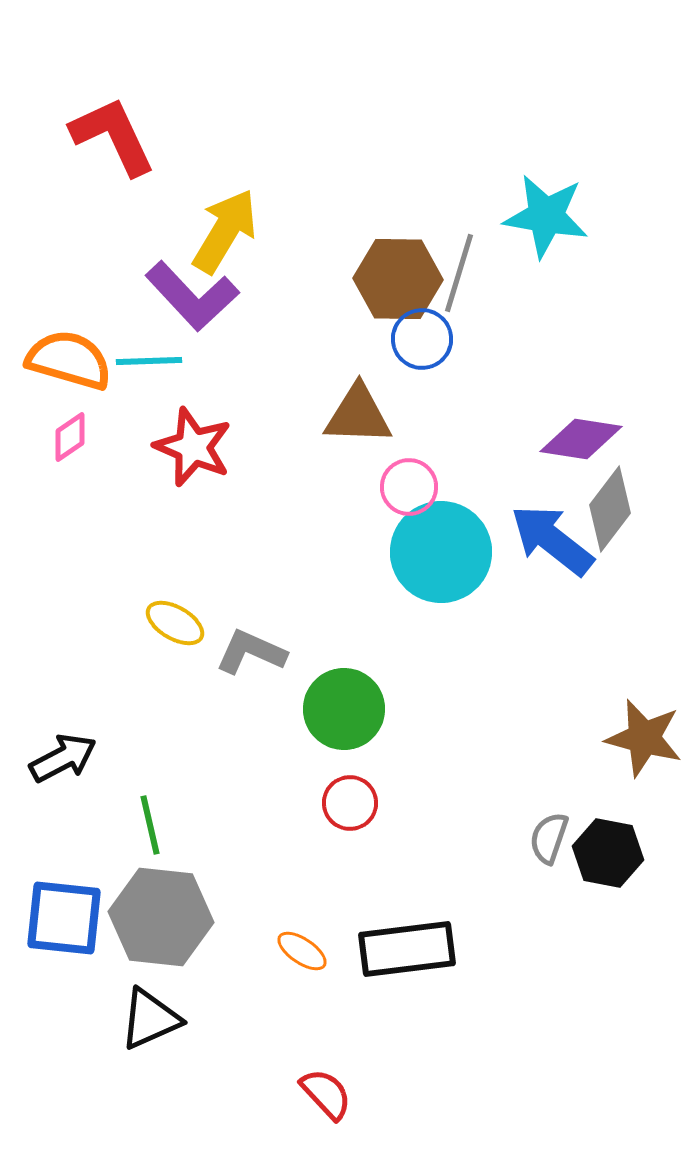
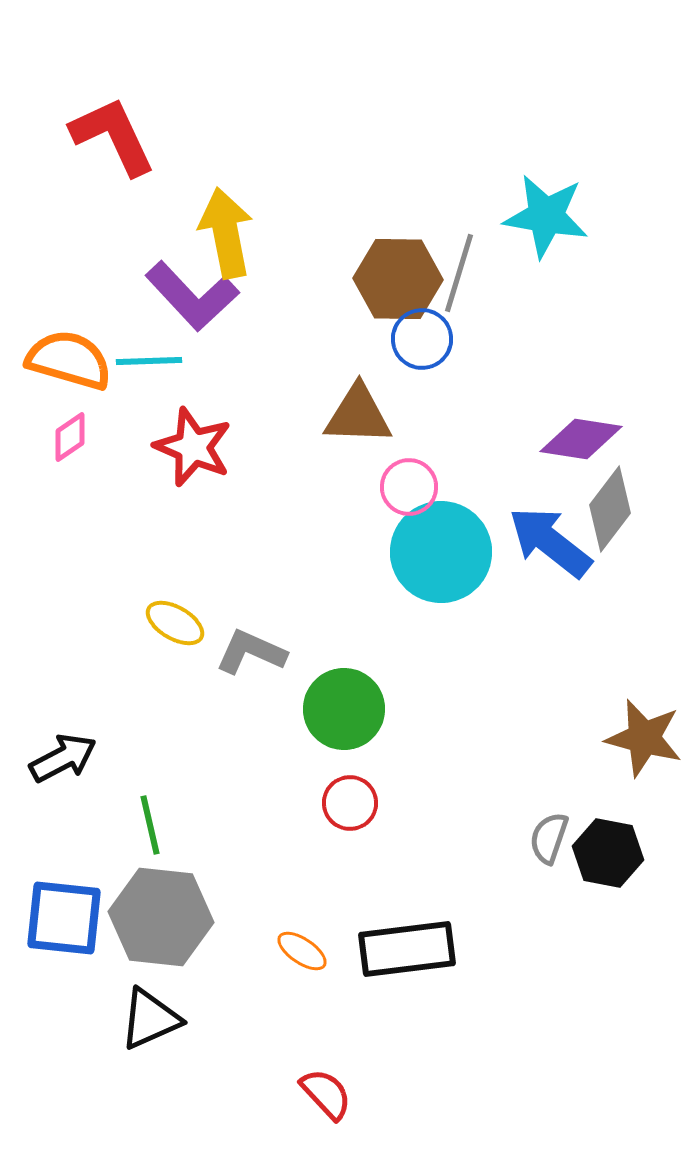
yellow arrow: moved 1 px right, 2 px down; rotated 42 degrees counterclockwise
blue arrow: moved 2 px left, 2 px down
